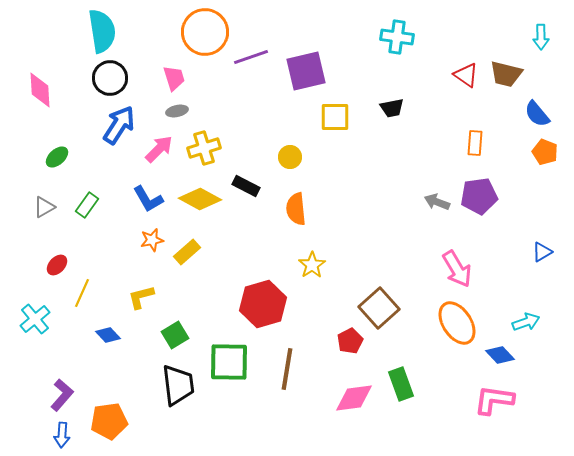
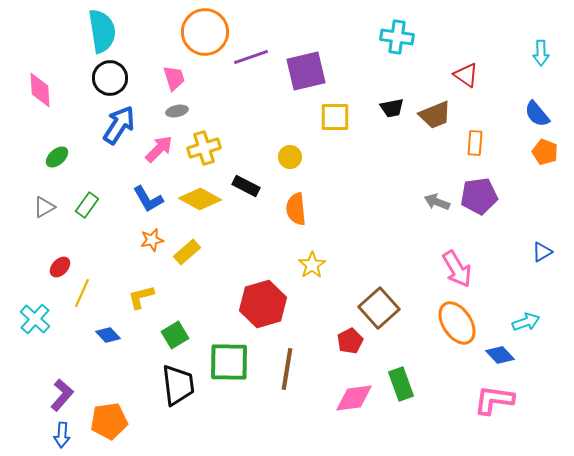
cyan arrow at (541, 37): moved 16 px down
brown trapezoid at (506, 74): moved 71 px left, 41 px down; rotated 36 degrees counterclockwise
red ellipse at (57, 265): moved 3 px right, 2 px down
cyan cross at (35, 319): rotated 8 degrees counterclockwise
